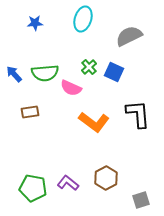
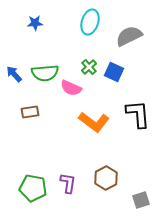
cyan ellipse: moved 7 px right, 3 px down
purple L-shape: rotated 60 degrees clockwise
